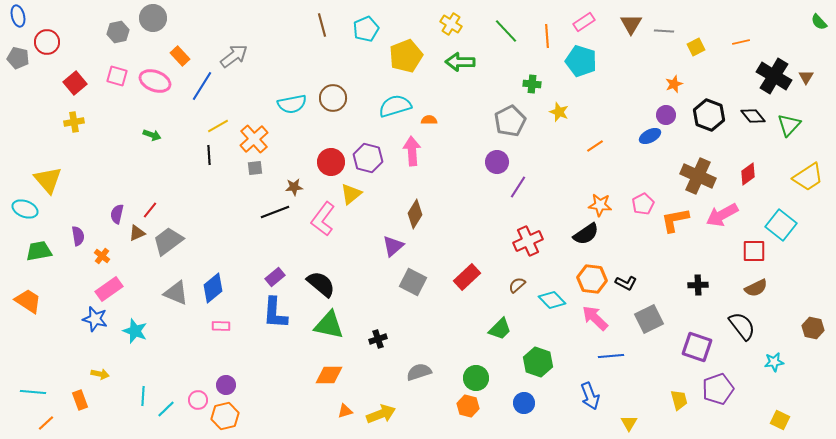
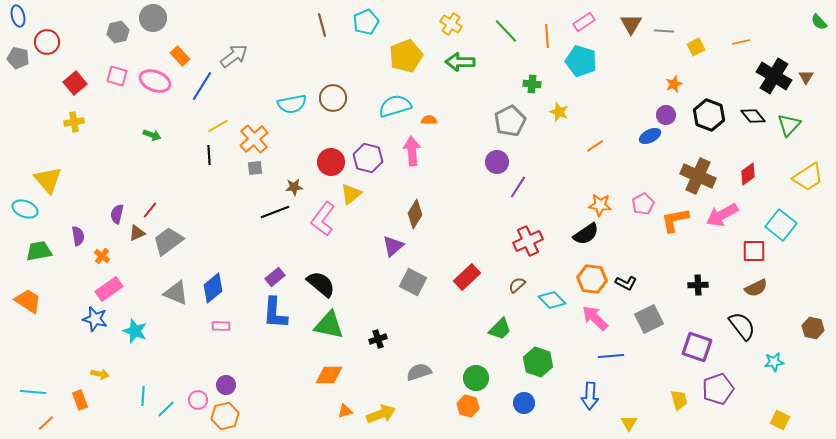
cyan pentagon at (366, 29): moved 7 px up
blue arrow at (590, 396): rotated 24 degrees clockwise
